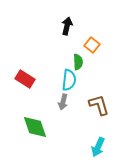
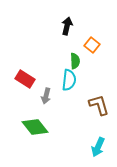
green semicircle: moved 3 px left, 1 px up
gray arrow: moved 17 px left, 6 px up
green diamond: rotated 20 degrees counterclockwise
